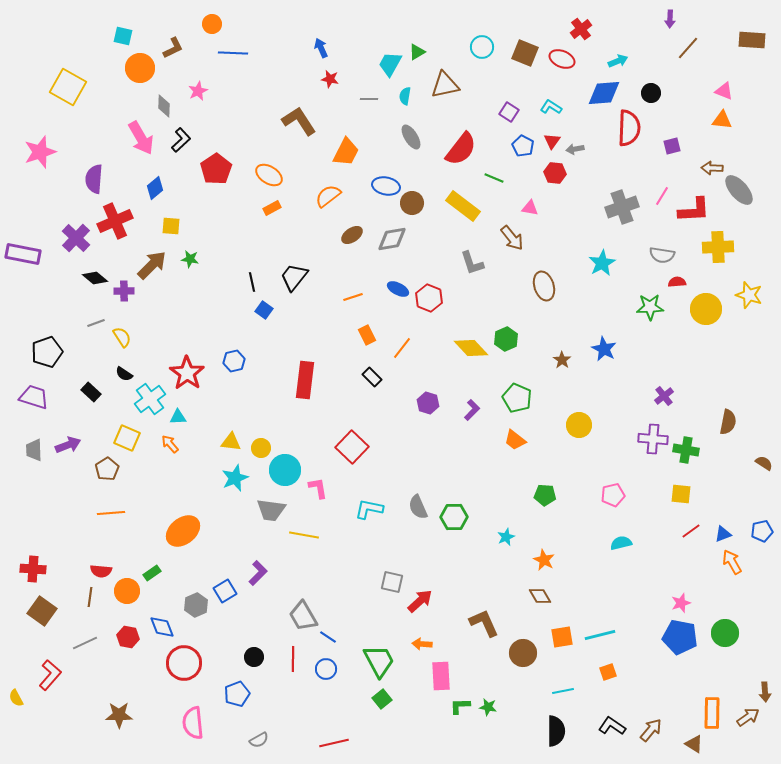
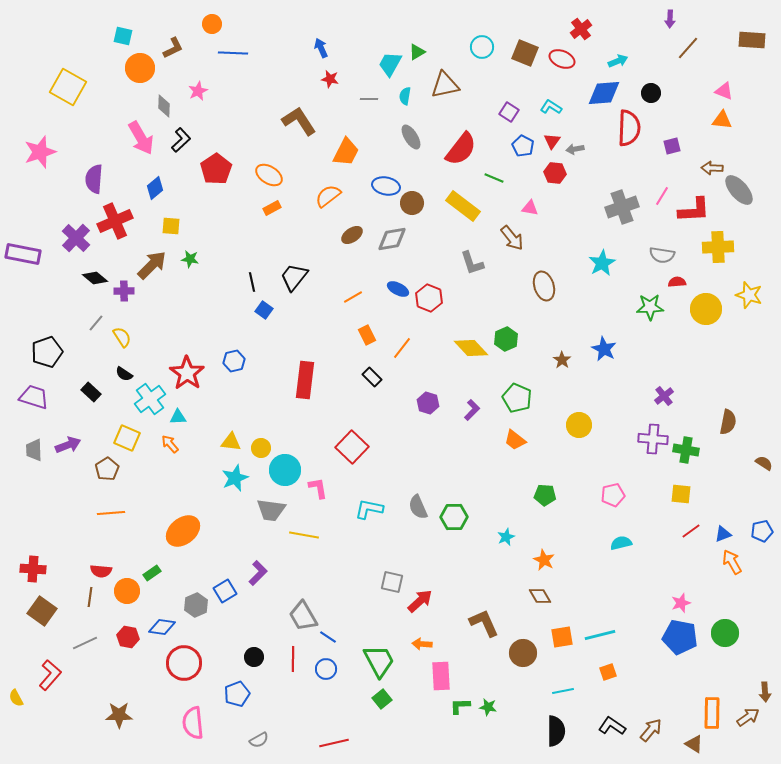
orange line at (353, 297): rotated 12 degrees counterclockwise
gray line at (96, 323): rotated 30 degrees counterclockwise
blue diamond at (162, 627): rotated 60 degrees counterclockwise
